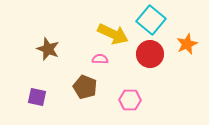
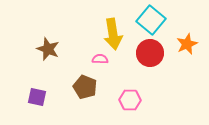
yellow arrow: rotated 56 degrees clockwise
red circle: moved 1 px up
